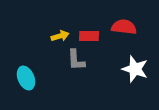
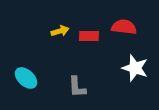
yellow arrow: moved 5 px up
gray L-shape: moved 1 px right, 27 px down
white star: moved 1 px up
cyan ellipse: rotated 25 degrees counterclockwise
